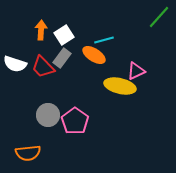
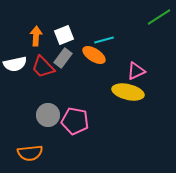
green line: rotated 15 degrees clockwise
orange arrow: moved 5 px left, 6 px down
white square: rotated 12 degrees clockwise
gray rectangle: moved 1 px right
white semicircle: rotated 30 degrees counterclockwise
yellow ellipse: moved 8 px right, 6 px down
pink pentagon: rotated 24 degrees counterclockwise
orange semicircle: moved 2 px right
